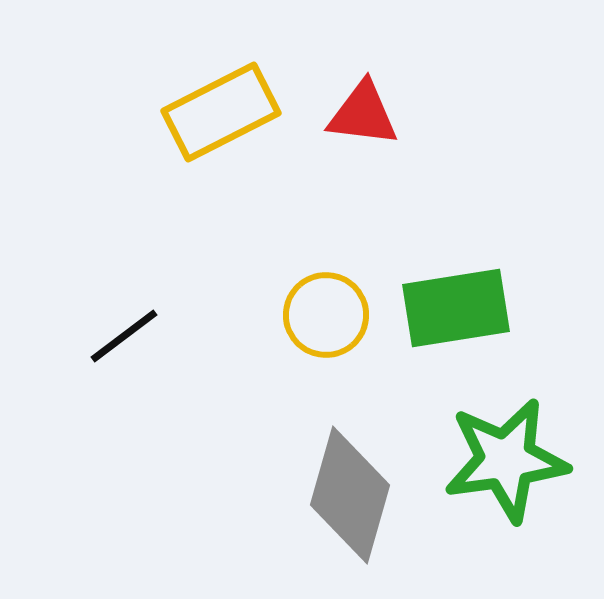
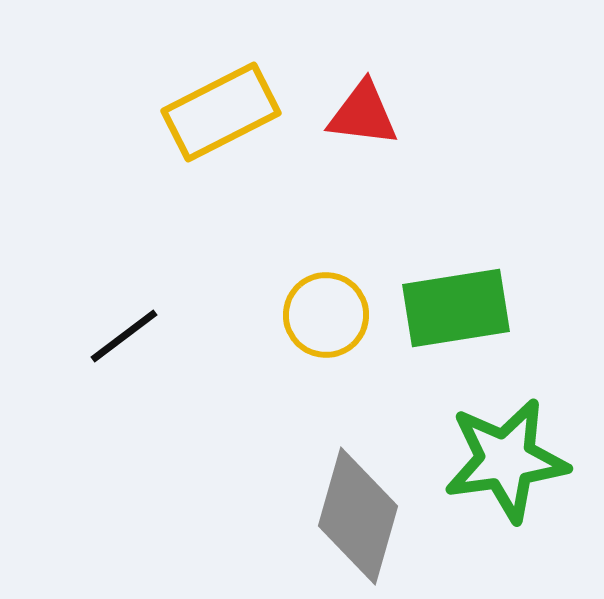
gray diamond: moved 8 px right, 21 px down
